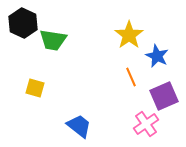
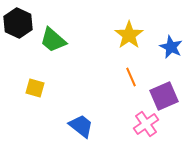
black hexagon: moved 5 px left
green trapezoid: rotated 32 degrees clockwise
blue star: moved 14 px right, 9 px up
blue trapezoid: moved 2 px right
